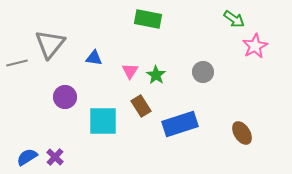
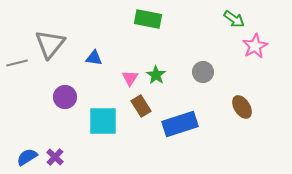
pink triangle: moved 7 px down
brown ellipse: moved 26 px up
